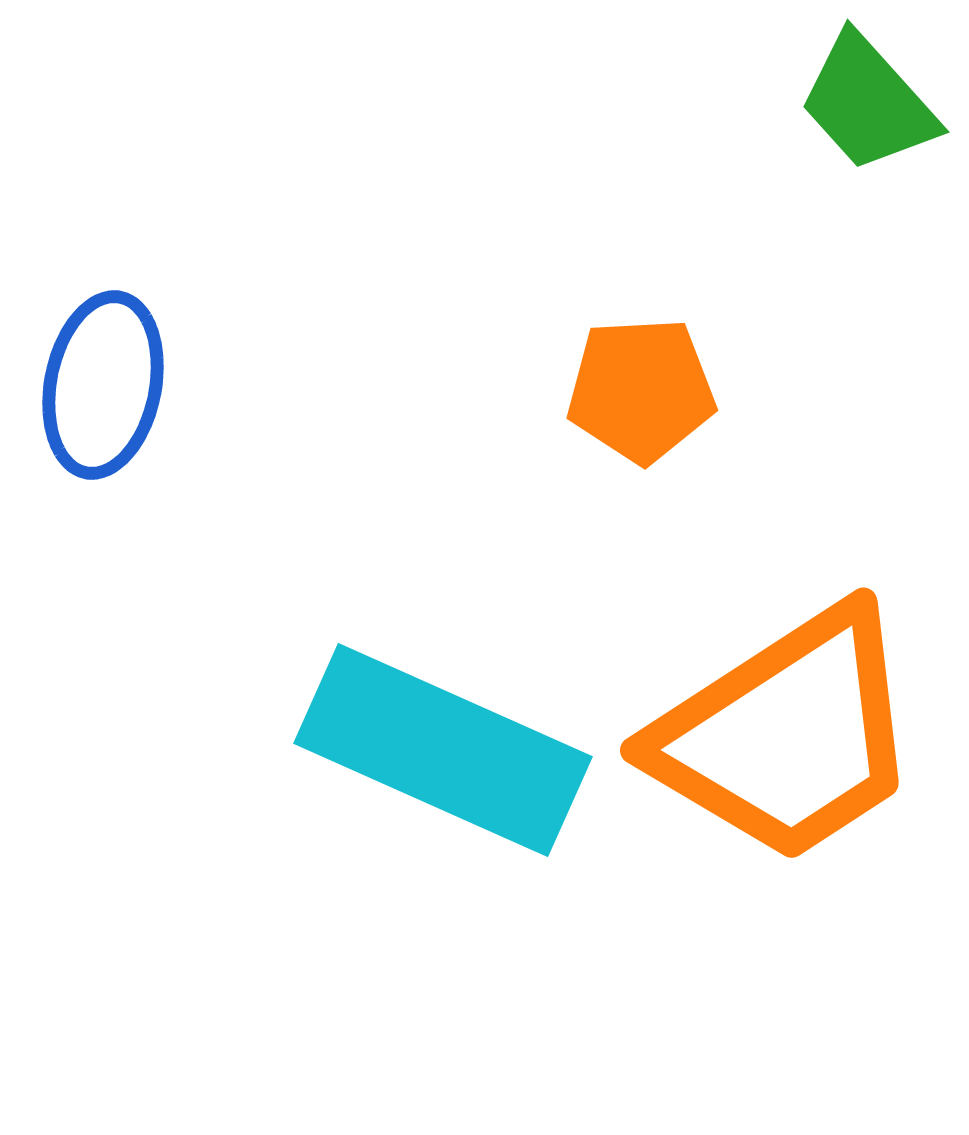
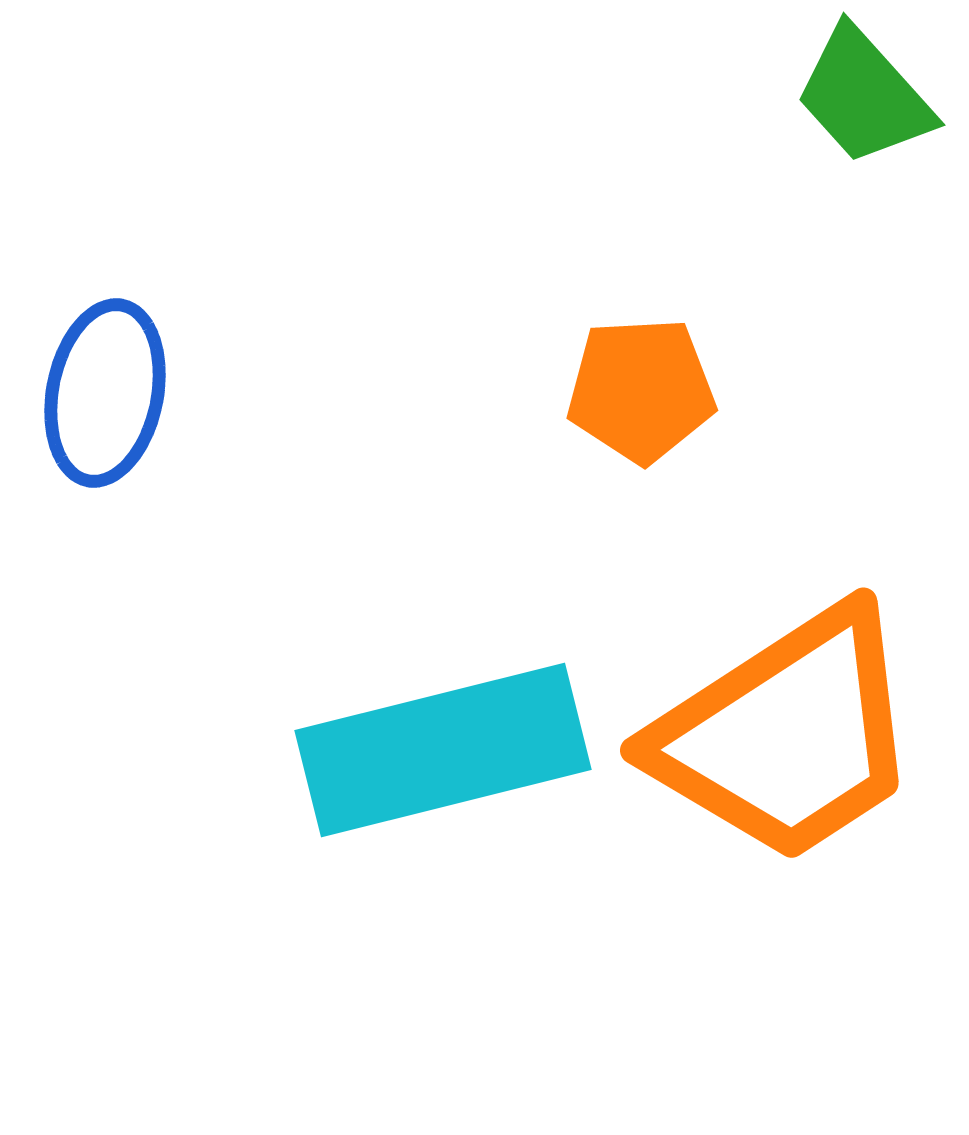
green trapezoid: moved 4 px left, 7 px up
blue ellipse: moved 2 px right, 8 px down
cyan rectangle: rotated 38 degrees counterclockwise
